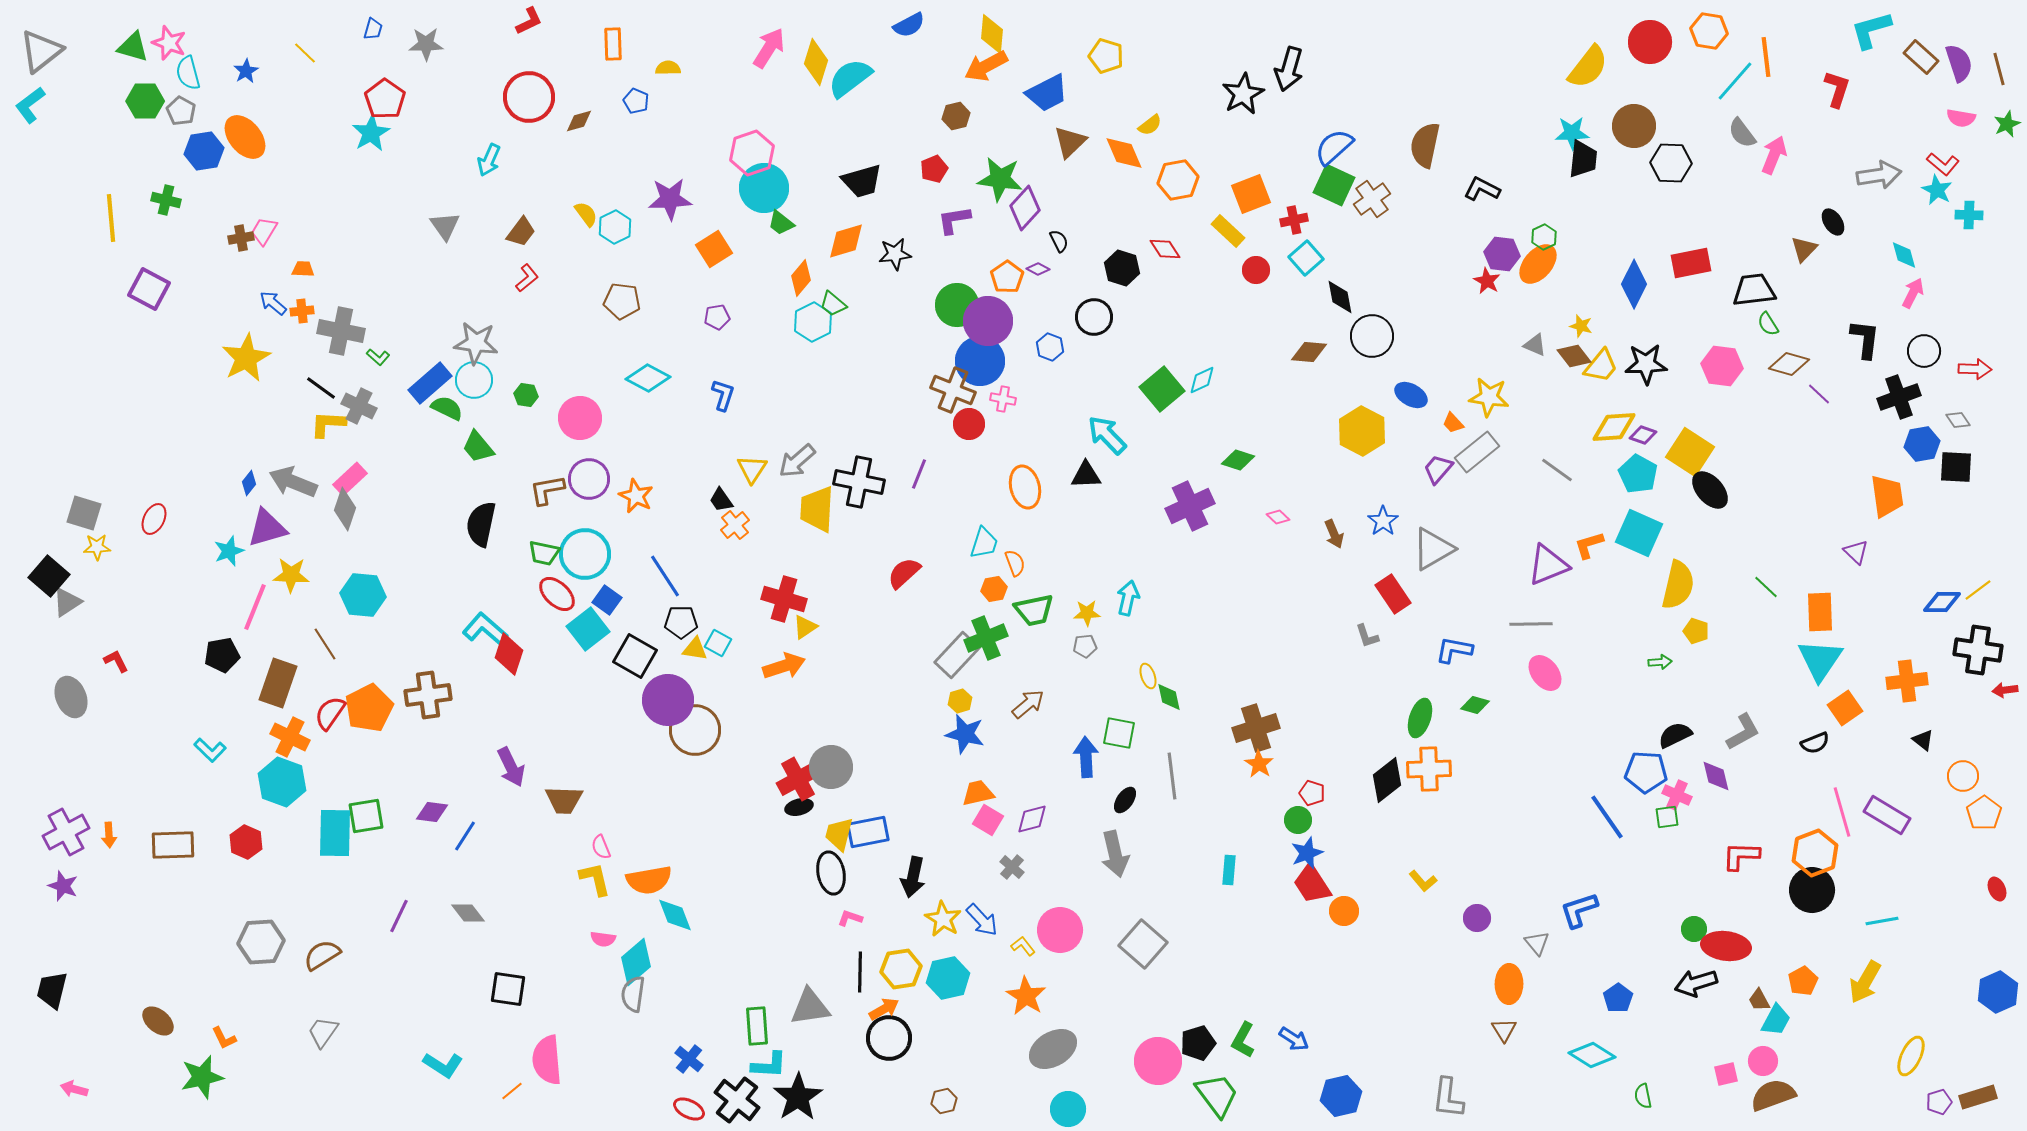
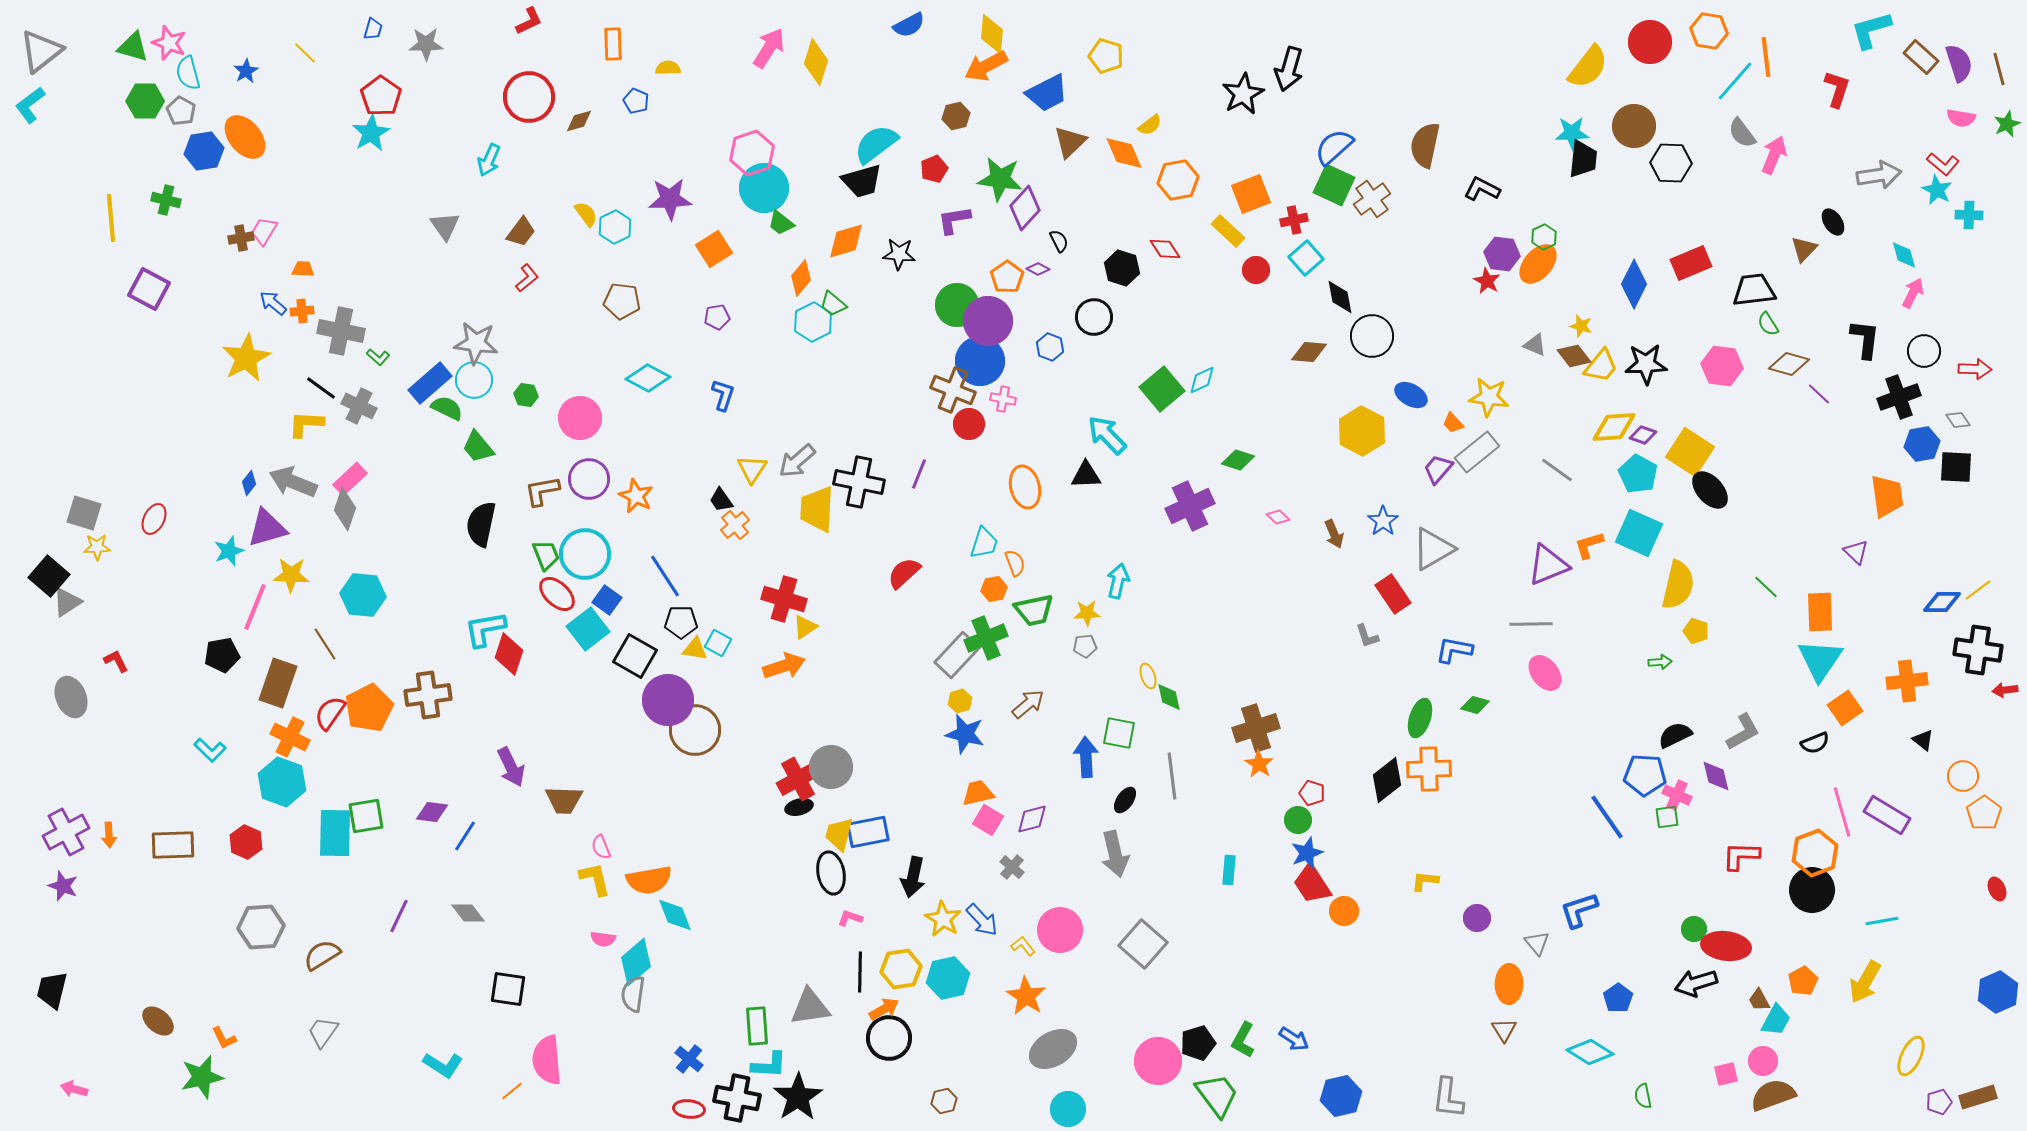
cyan semicircle at (850, 78): moved 26 px right, 66 px down
red pentagon at (385, 99): moved 4 px left, 3 px up
black star at (895, 254): moved 4 px right; rotated 12 degrees clockwise
red rectangle at (1691, 263): rotated 12 degrees counterclockwise
yellow L-shape at (328, 424): moved 22 px left
brown L-shape at (547, 490): moved 5 px left, 1 px down
green trapezoid at (544, 553): moved 2 px right, 2 px down; rotated 124 degrees counterclockwise
cyan arrow at (1128, 598): moved 10 px left, 17 px up
cyan L-shape at (485, 629): rotated 51 degrees counterclockwise
blue pentagon at (1646, 772): moved 1 px left, 3 px down
yellow L-shape at (1423, 881): moved 2 px right; rotated 136 degrees clockwise
gray hexagon at (261, 942): moved 15 px up
cyan diamond at (1592, 1055): moved 2 px left, 3 px up
black cross at (737, 1100): moved 2 px up; rotated 27 degrees counterclockwise
red ellipse at (689, 1109): rotated 20 degrees counterclockwise
